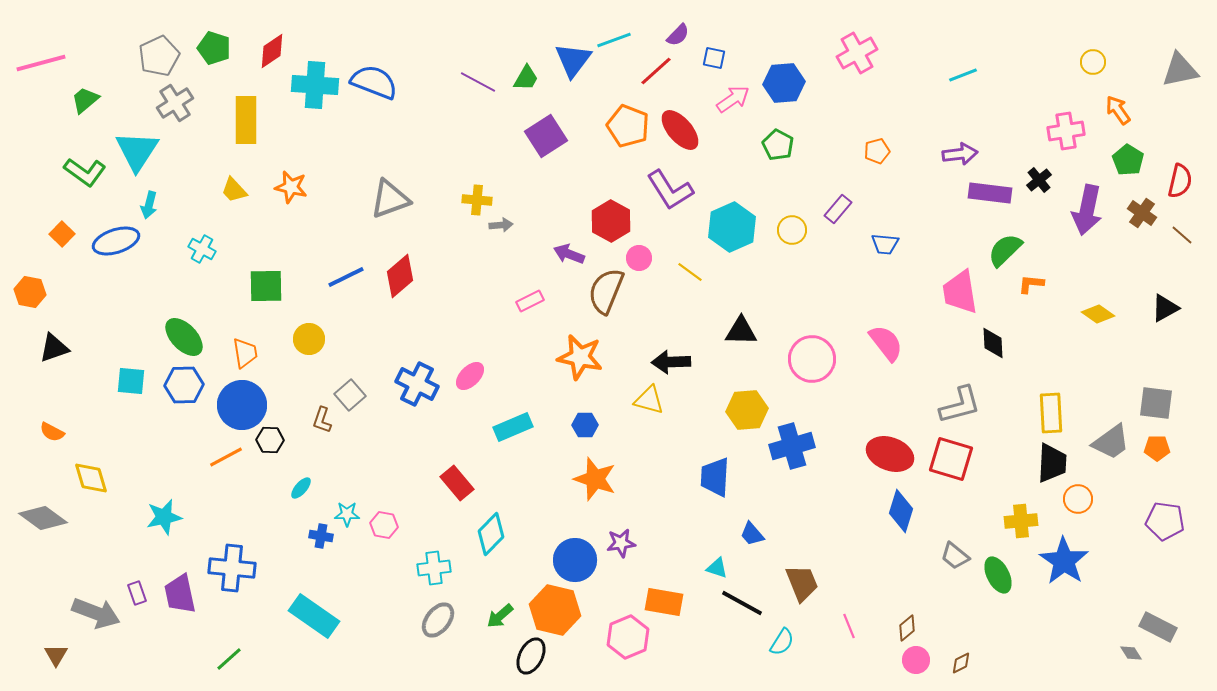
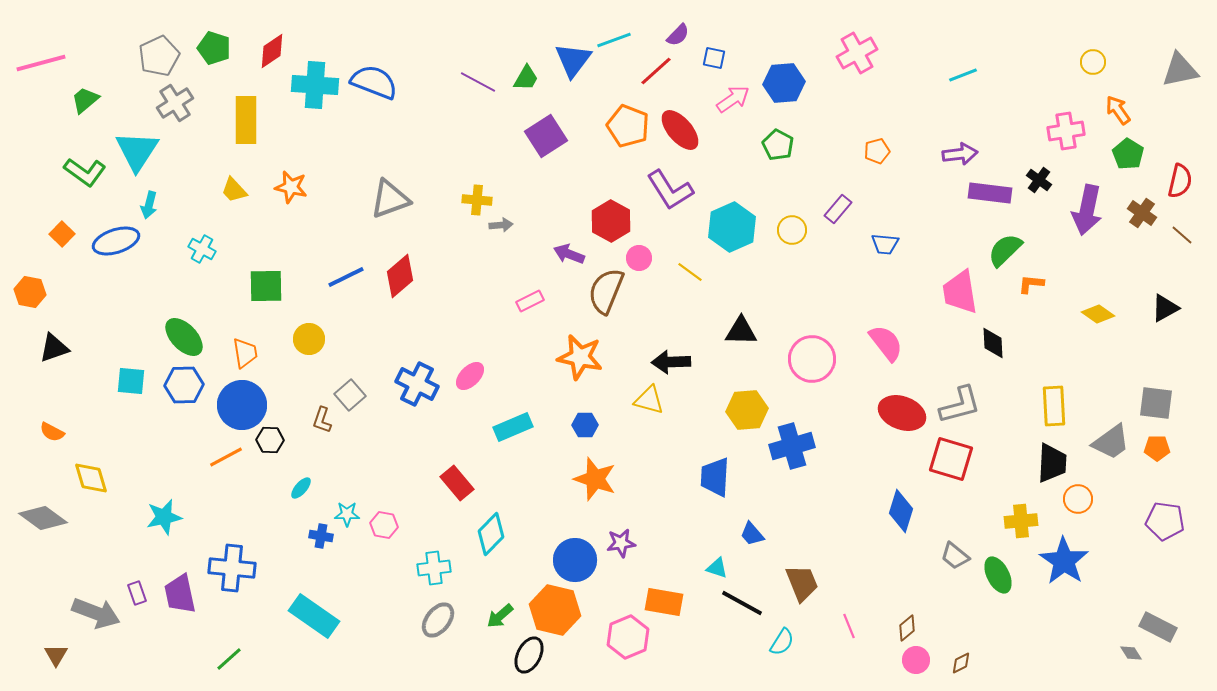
green pentagon at (1128, 160): moved 6 px up
black cross at (1039, 180): rotated 15 degrees counterclockwise
yellow rectangle at (1051, 413): moved 3 px right, 7 px up
red ellipse at (890, 454): moved 12 px right, 41 px up
black ellipse at (531, 656): moved 2 px left, 1 px up
